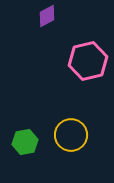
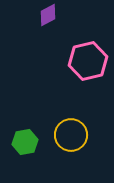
purple diamond: moved 1 px right, 1 px up
